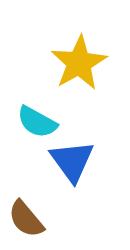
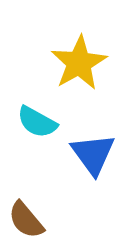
blue triangle: moved 21 px right, 7 px up
brown semicircle: moved 1 px down
